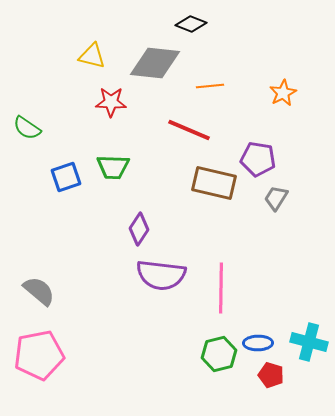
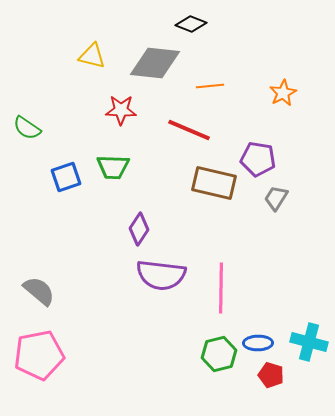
red star: moved 10 px right, 8 px down
